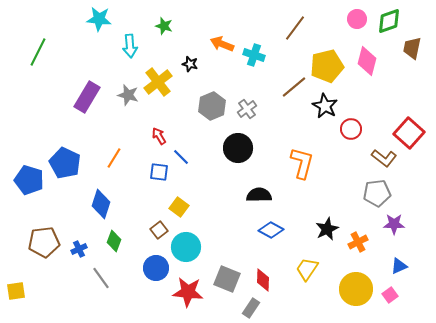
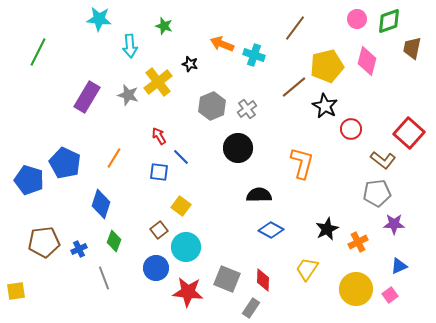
brown L-shape at (384, 158): moved 1 px left, 2 px down
yellow square at (179, 207): moved 2 px right, 1 px up
gray line at (101, 278): moved 3 px right; rotated 15 degrees clockwise
